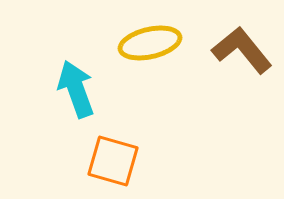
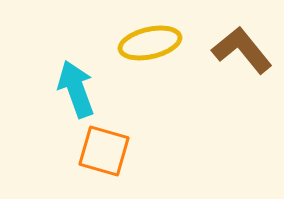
orange square: moved 9 px left, 10 px up
